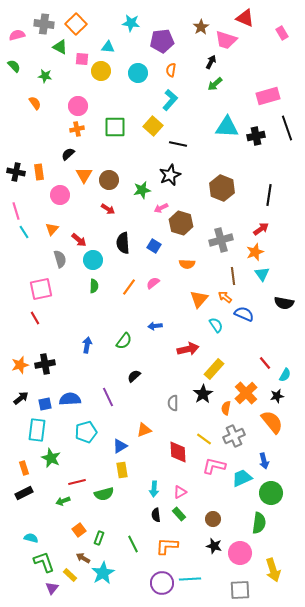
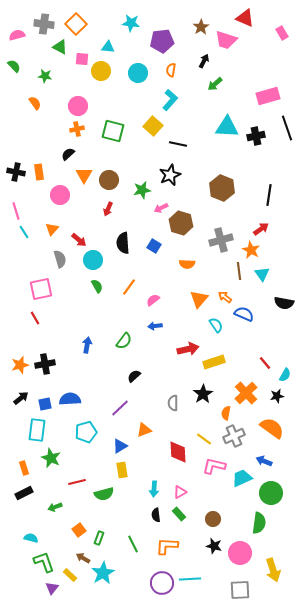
black arrow at (211, 62): moved 7 px left, 1 px up
green square at (115, 127): moved 2 px left, 4 px down; rotated 15 degrees clockwise
red arrow at (108, 209): rotated 80 degrees clockwise
orange star at (255, 252): moved 4 px left, 2 px up; rotated 24 degrees counterclockwise
brown line at (233, 276): moved 6 px right, 5 px up
pink semicircle at (153, 283): moved 17 px down
green semicircle at (94, 286): moved 3 px right; rotated 32 degrees counterclockwise
yellow rectangle at (214, 369): moved 7 px up; rotated 30 degrees clockwise
purple line at (108, 397): moved 12 px right, 11 px down; rotated 72 degrees clockwise
orange semicircle at (226, 408): moved 5 px down
orange semicircle at (272, 422): moved 6 px down; rotated 15 degrees counterclockwise
blue arrow at (264, 461): rotated 126 degrees clockwise
green arrow at (63, 501): moved 8 px left, 6 px down
